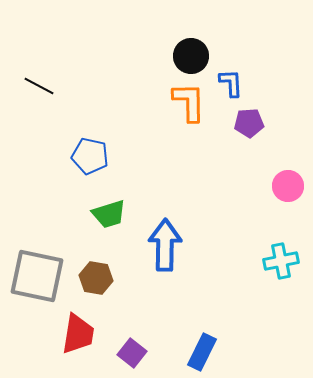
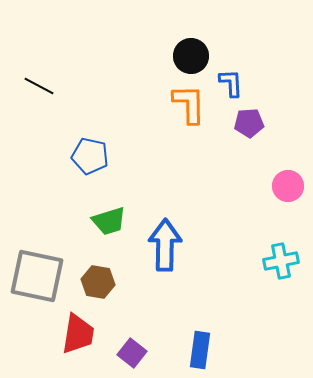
orange L-shape: moved 2 px down
green trapezoid: moved 7 px down
brown hexagon: moved 2 px right, 4 px down
blue rectangle: moved 2 px left, 2 px up; rotated 18 degrees counterclockwise
